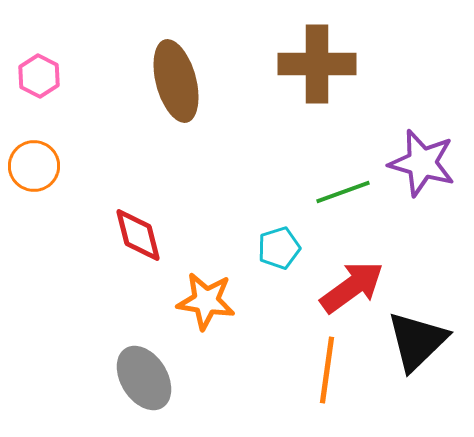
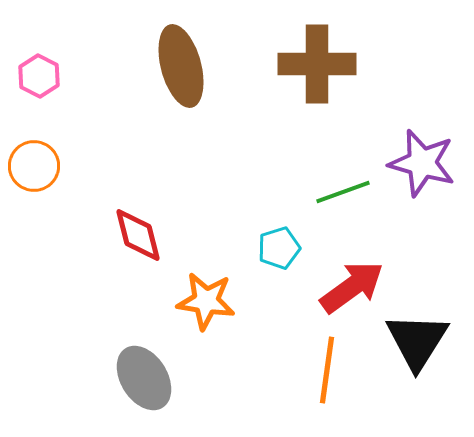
brown ellipse: moved 5 px right, 15 px up
black triangle: rotated 14 degrees counterclockwise
